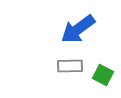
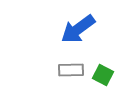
gray rectangle: moved 1 px right, 4 px down
